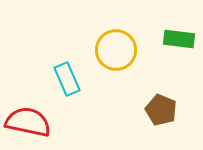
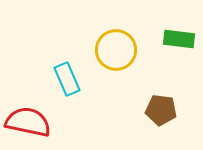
brown pentagon: rotated 16 degrees counterclockwise
